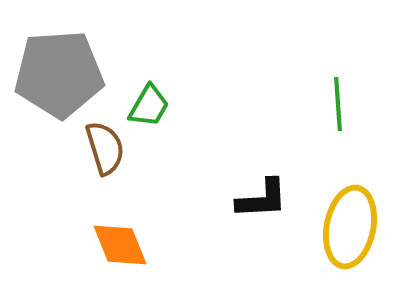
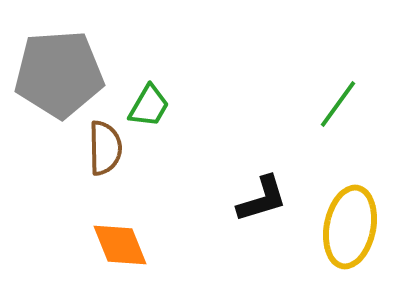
green line: rotated 40 degrees clockwise
brown semicircle: rotated 16 degrees clockwise
black L-shape: rotated 14 degrees counterclockwise
